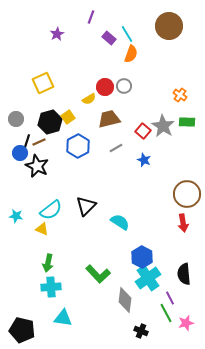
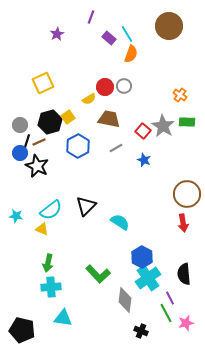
gray circle at (16, 119): moved 4 px right, 6 px down
brown trapezoid at (109, 119): rotated 25 degrees clockwise
